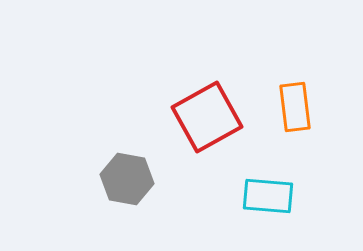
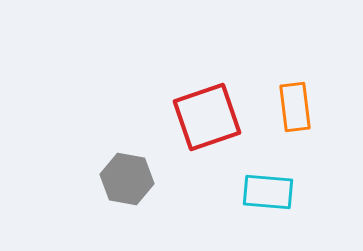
red square: rotated 10 degrees clockwise
cyan rectangle: moved 4 px up
